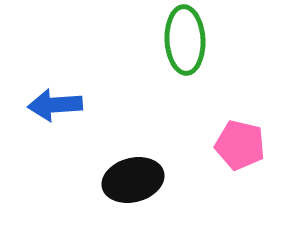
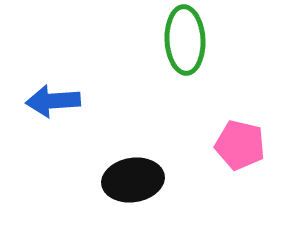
blue arrow: moved 2 px left, 4 px up
black ellipse: rotated 6 degrees clockwise
